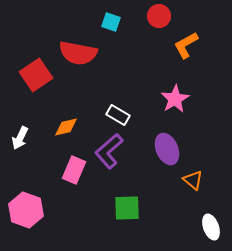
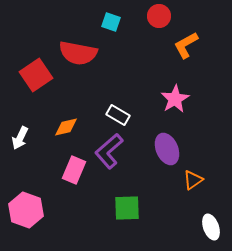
orange triangle: rotated 45 degrees clockwise
